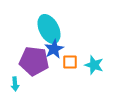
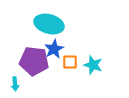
cyan ellipse: moved 5 px up; rotated 48 degrees counterclockwise
cyan star: moved 1 px left
